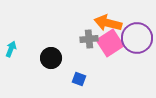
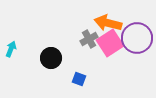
gray cross: rotated 24 degrees counterclockwise
